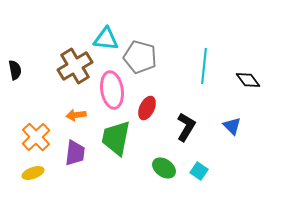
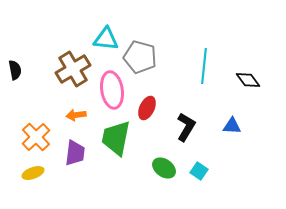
brown cross: moved 2 px left, 3 px down
blue triangle: rotated 42 degrees counterclockwise
